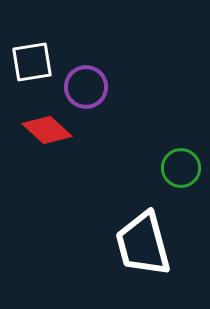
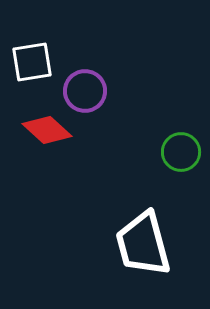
purple circle: moved 1 px left, 4 px down
green circle: moved 16 px up
